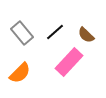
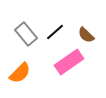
gray rectangle: moved 4 px right, 1 px down
pink rectangle: rotated 12 degrees clockwise
